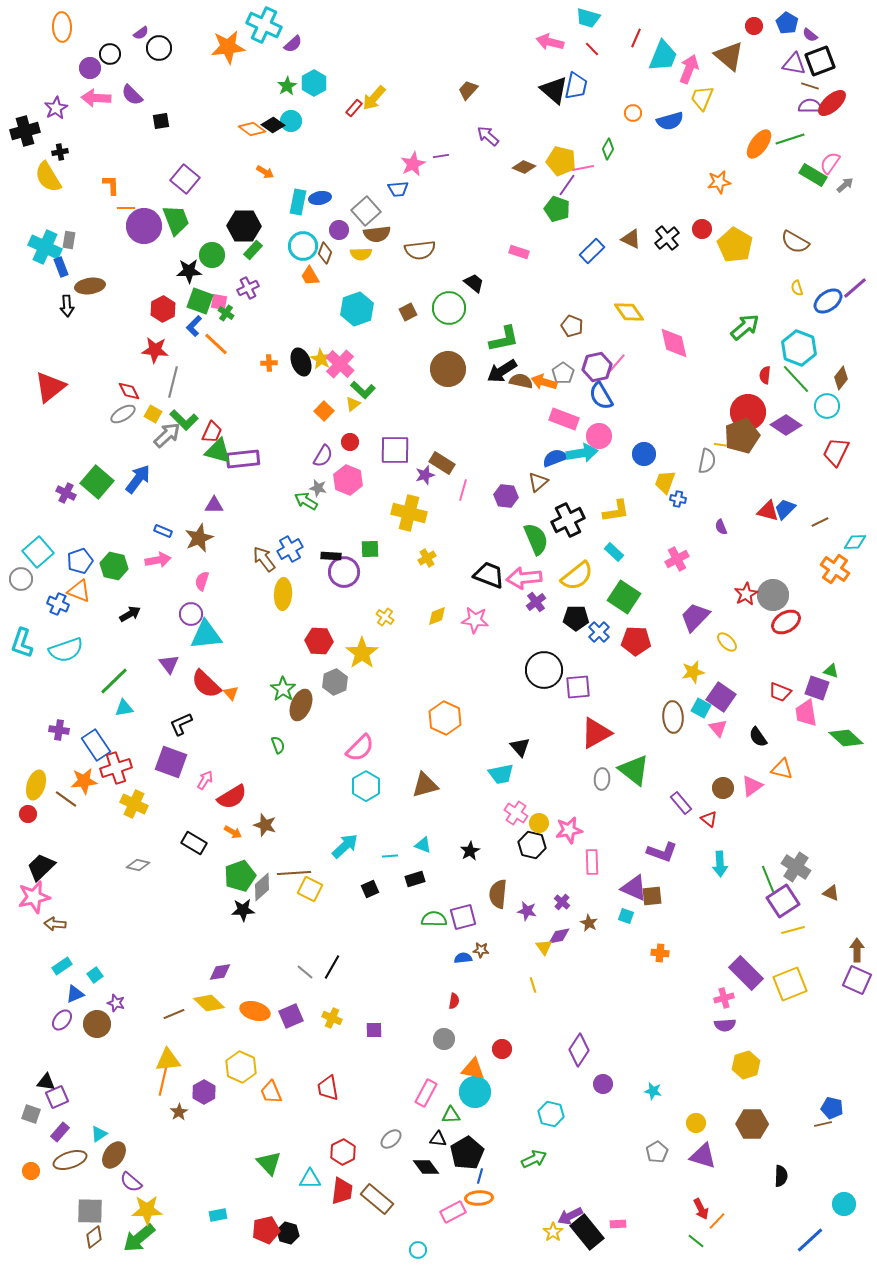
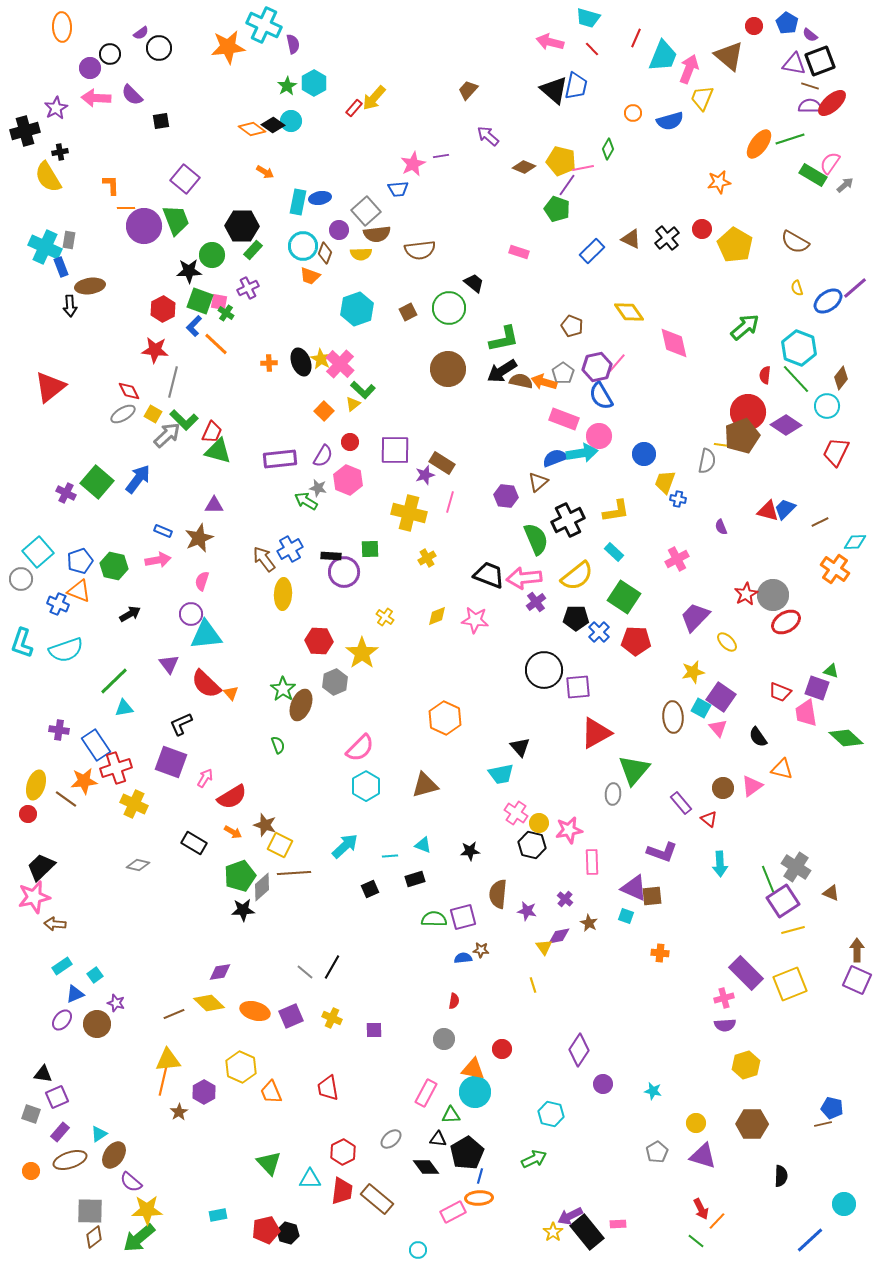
purple semicircle at (293, 44): rotated 60 degrees counterclockwise
black hexagon at (244, 226): moved 2 px left
orange trapezoid at (310, 276): rotated 40 degrees counterclockwise
black arrow at (67, 306): moved 3 px right
purple rectangle at (243, 459): moved 37 px right
pink line at (463, 490): moved 13 px left, 12 px down
green triangle at (634, 770): rotated 32 degrees clockwise
gray ellipse at (602, 779): moved 11 px right, 15 px down
pink arrow at (205, 780): moved 2 px up
black star at (470, 851): rotated 24 degrees clockwise
yellow square at (310, 889): moved 30 px left, 44 px up
purple cross at (562, 902): moved 3 px right, 3 px up
black triangle at (46, 1082): moved 3 px left, 8 px up
